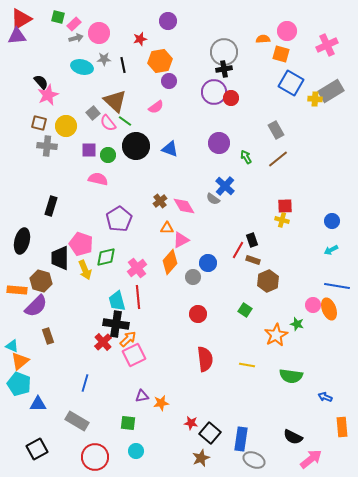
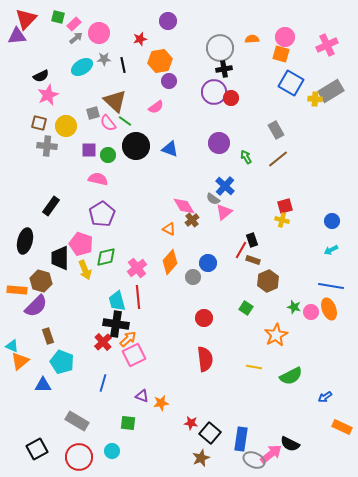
red triangle at (21, 19): moved 5 px right; rotated 15 degrees counterclockwise
pink circle at (287, 31): moved 2 px left, 6 px down
gray arrow at (76, 38): rotated 24 degrees counterclockwise
orange semicircle at (263, 39): moved 11 px left
gray circle at (224, 52): moved 4 px left, 4 px up
cyan ellipse at (82, 67): rotated 45 degrees counterclockwise
black semicircle at (41, 82): moved 6 px up; rotated 105 degrees clockwise
gray square at (93, 113): rotated 24 degrees clockwise
brown cross at (160, 201): moved 32 px right, 19 px down
black rectangle at (51, 206): rotated 18 degrees clockwise
red square at (285, 206): rotated 14 degrees counterclockwise
purple pentagon at (119, 219): moved 17 px left, 5 px up
orange triangle at (167, 228): moved 2 px right, 1 px down; rotated 24 degrees clockwise
pink triangle at (181, 240): moved 43 px right, 28 px up; rotated 12 degrees counterclockwise
black ellipse at (22, 241): moved 3 px right
red line at (238, 250): moved 3 px right
blue line at (337, 286): moved 6 px left
pink circle at (313, 305): moved 2 px left, 7 px down
green square at (245, 310): moved 1 px right, 2 px up
red circle at (198, 314): moved 6 px right, 4 px down
green star at (297, 324): moved 3 px left, 17 px up
yellow line at (247, 365): moved 7 px right, 2 px down
green semicircle at (291, 376): rotated 35 degrees counterclockwise
blue line at (85, 383): moved 18 px right
cyan pentagon at (19, 384): moved 43 px right, 22 px up
purple triangle at (142, 396): rotated 32 degrees clockwise
blue arrow at (325, 397): rotated 56 degrees counterclockwise
blue triangle at (38, 404): moved 5 px right, 19 px up
orange rectangle at (342, 427): rotated 60 degrees counterclockwise
black semicircle at (293, 437): moved 3 px left, 7 px down
cyan circle at (136, 451): moved 24 px left
red circle at (95, 457): moved 16 px left
pink arrow at (311, 459): moved 40 px left, 5 px up
